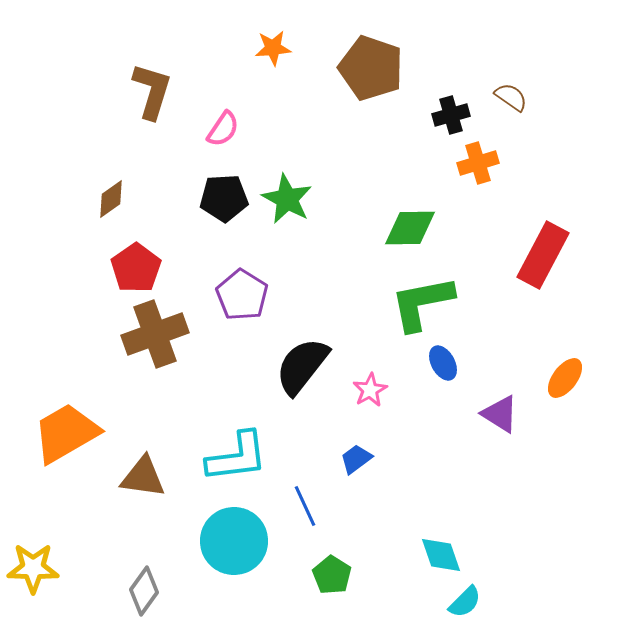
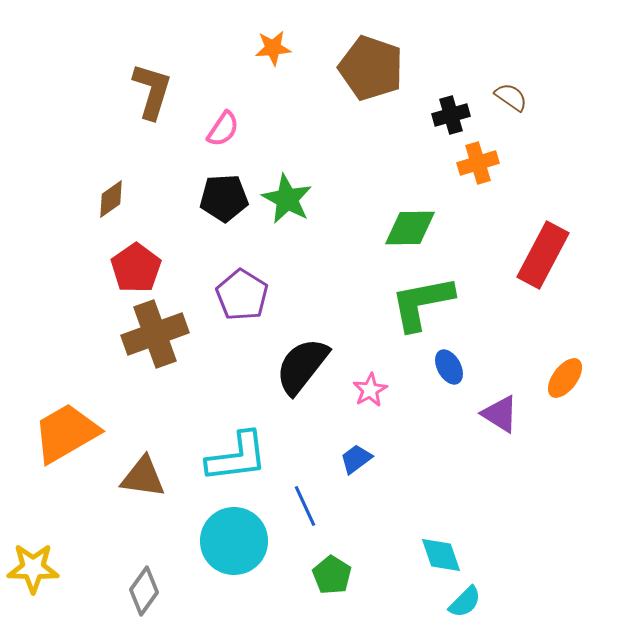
blue ellipse: moved 6 px right, 4 px down
